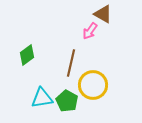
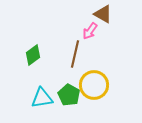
green diamond: moved 6 px right
brown line: moved 4 px right, 9 px up
yellow circle: moved 1 px right
green pentagon: moved 2 px right, 6 px up
